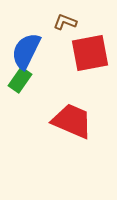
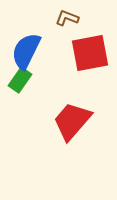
brown L-shape: moved 2 px right, 4 px up
red trapezoid: rotated 72 degrees counterclockwise
